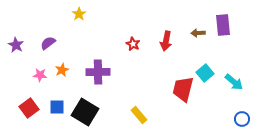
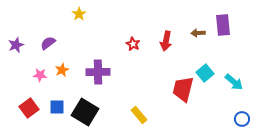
purple star: rotated 21 degrees clockwise
